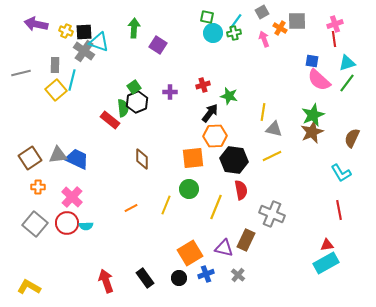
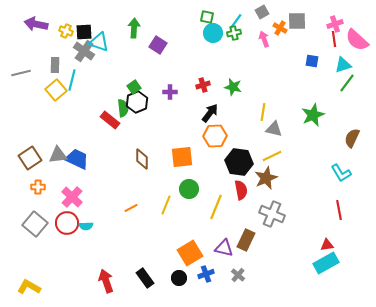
cyan triangle at (347, 63): moved 4 px left, 2 px down
pink semicircle at (319, 80): moved 38 px right, 40 px up
green star at (229, 96): moved 4 px right, 9 px up
brown star at (312, 132): moved 46 px left, 46 px down
orange square at (193, 158): moved 11 px left, 1 px up
black hexagon at (234, 160): moved 5 px right, 2 px down
